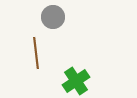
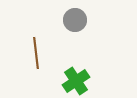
gray circle: moved 22 px right, 3 px down
